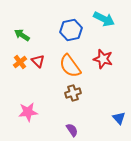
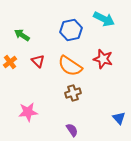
orange cross: moved 10 px left
orange semicircle: rotated 20 degrees counterclockwise
